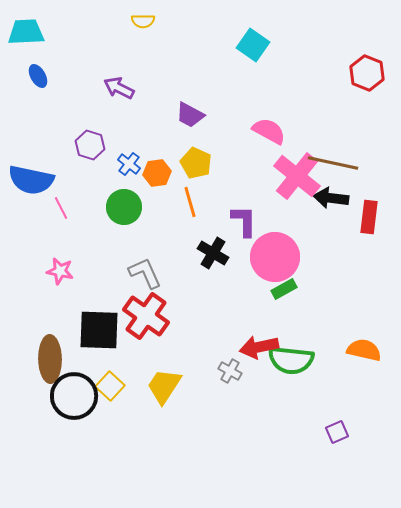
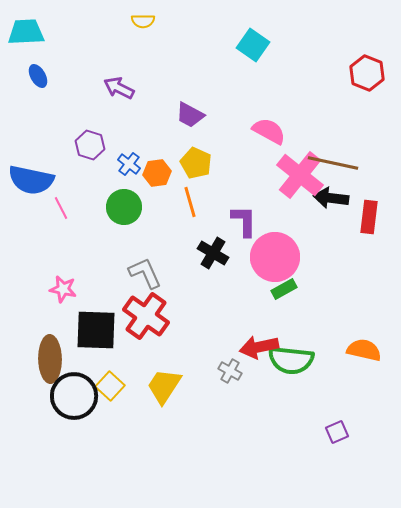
pink cross: moved 3 px right, 1 px up
pink star: moved 3 px right, 18 px down
black square: moved 3 px left
